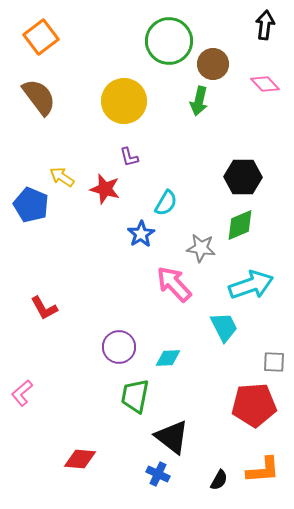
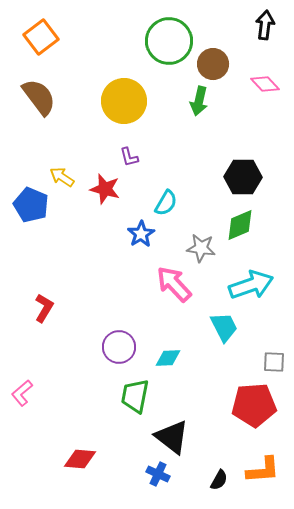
red L-shape: rotated 120 degrees counterclockwise
